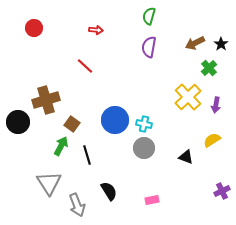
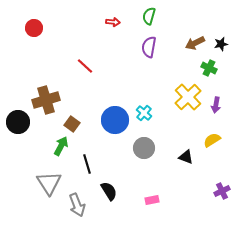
red arrow: moved 17 px right, 8 px up
black star: rotated 24 degrees clockwise
green cross: rotated 21 degrees counterclockwise
cyan cross: moved 11 px up; rotated 28 degrees clockwise
black line: moved 9 px down
